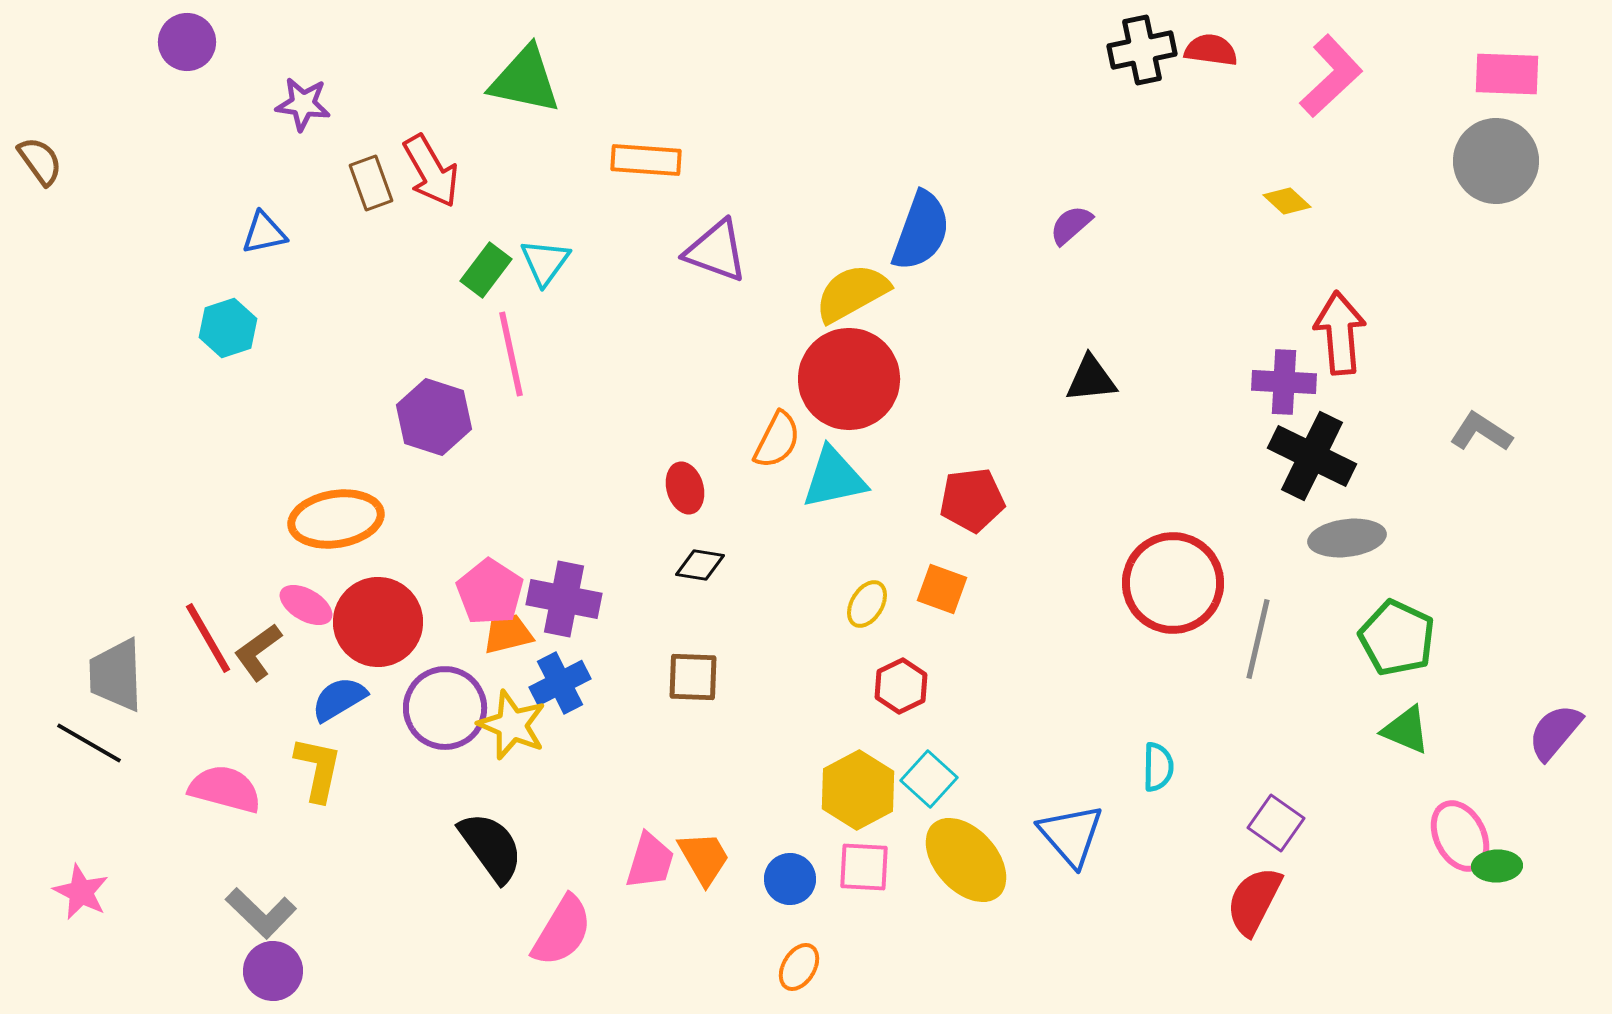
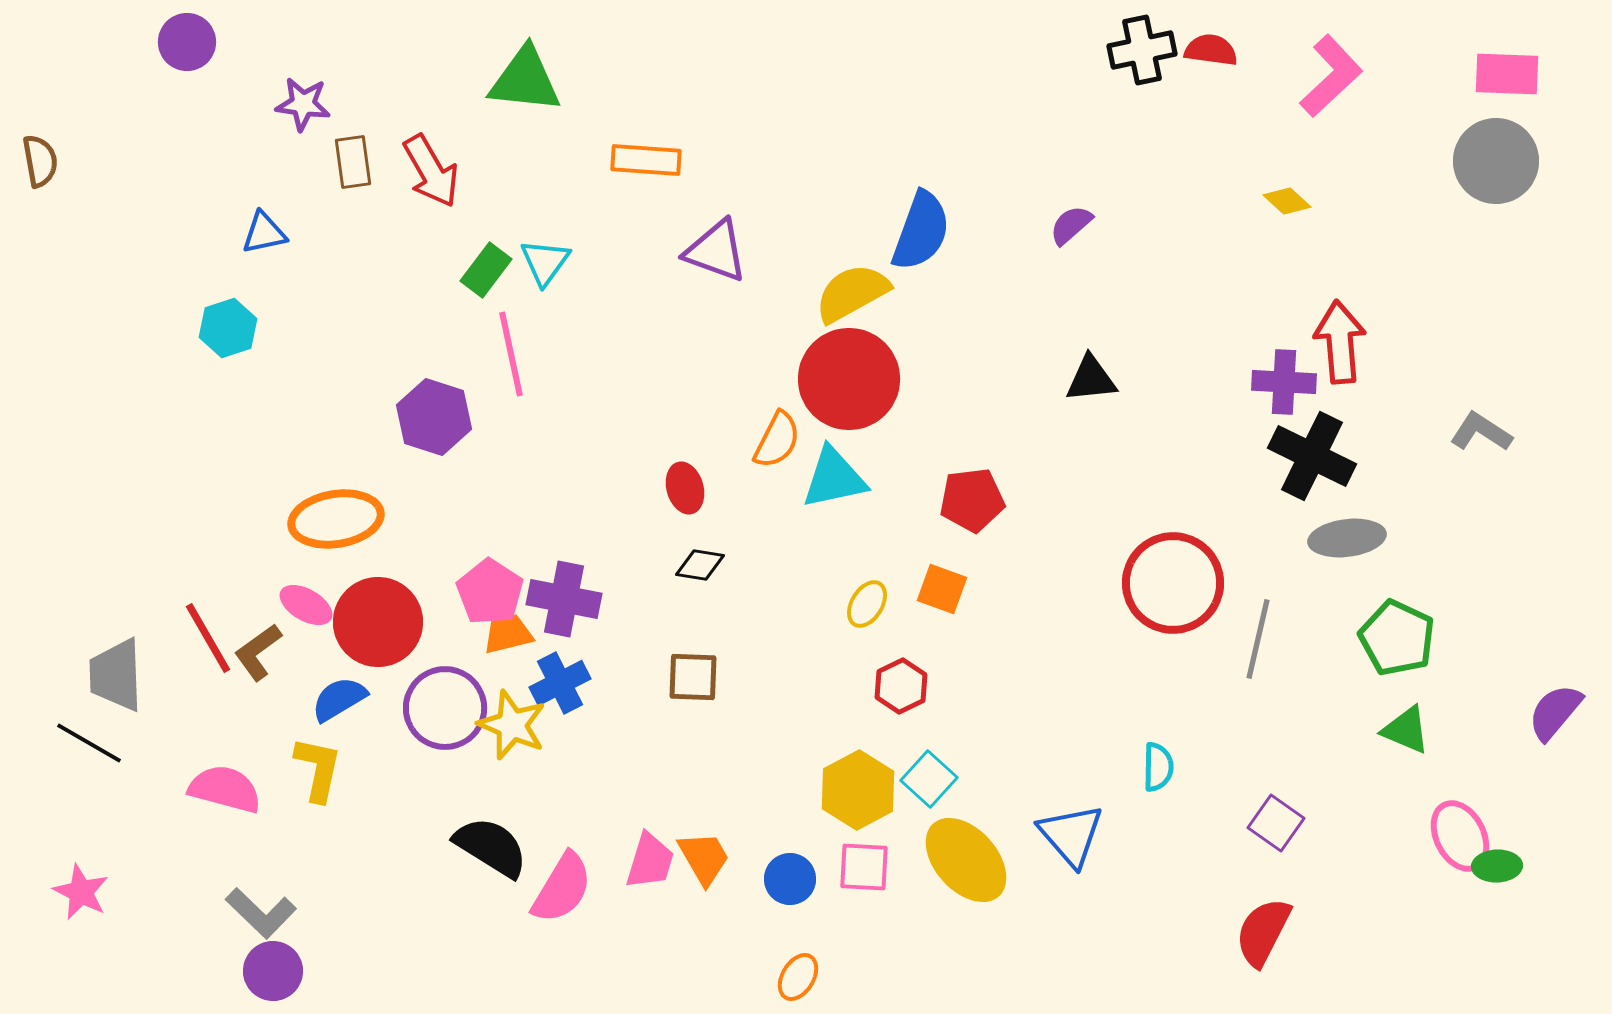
green triangle at (525, 80): rotated 6 degrees counterclockwise
brown semicircle at (40, 161): rotated 26 degrees clockwise
brown rectangle at (371, 183): moved 18 px left, 21 px up; rotated 12 degrees clockwise
red arrow at (1340, 333): moved 9 px down
purple semicircle at (1555, 732): moved 20 px up
black semicircle at (491, 847): rotated 22 degrees counterclockwise
red semicircle at (1254, 901): moved 9 px right, 31 px down
pink semicircle at (562, 931): moved 43 px up
orange ellipse at (799, 967): moved 1 px left, 10 px down
